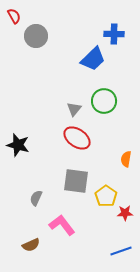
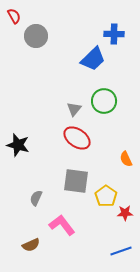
orange semicircle: rotated 35 degrees counterclockwise
